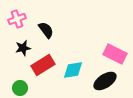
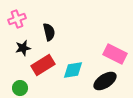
black semicircle: moved 3 px right, 2 px down; rotated 24 degrees clockwise
